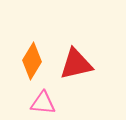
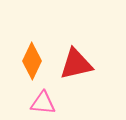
orange diamond: rotated 6 degrees counterclockwise
